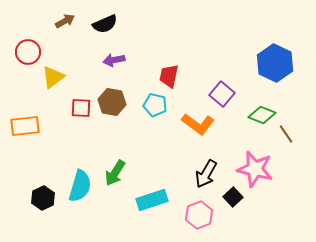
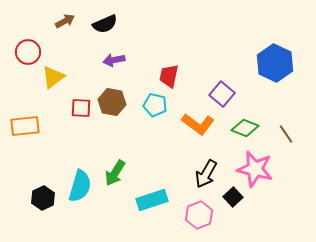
green diamond: moved 17 px left, 13 px down
